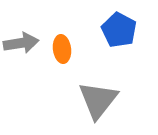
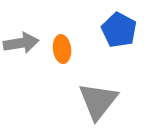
gray triangle: moved 1 px down
